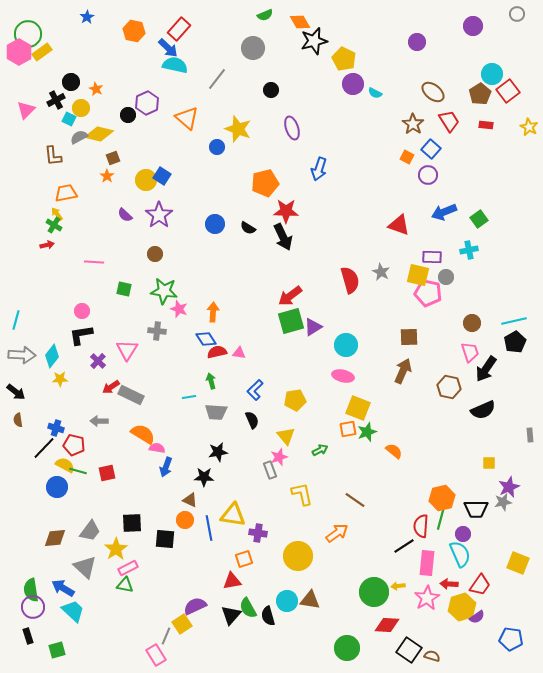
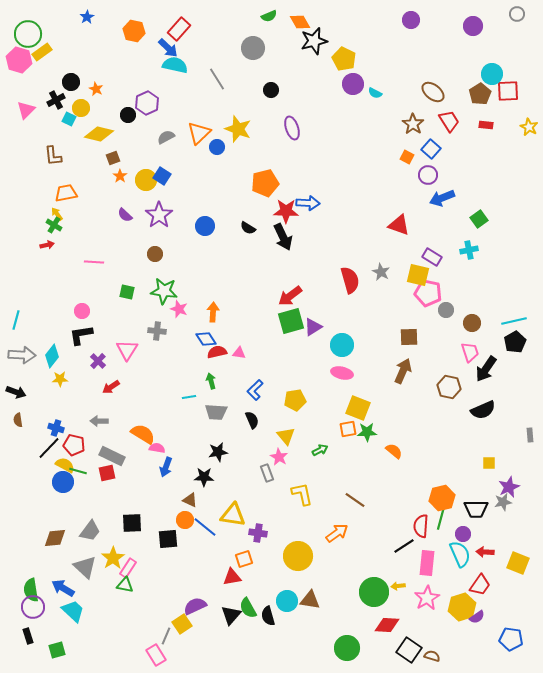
green semicircle at (265, 15): moved 4 px right, 1 px down
purple circle at (417, 42): moved 6 px left, 22 px up
pink hexagon at (19, 52): moved 8 px down; rotated 15 degrees counterclockwise
gray line at (217, 79): rotated 70 degrees counterclockwise
red square at (508, 91): rotated 35 degrees clockwise
orange triangle at (187, 118): moved 12 px right, 15 px down; rotated 35 degrees clockwise
gray semicircle at (79, 137): moved 87 px right
blue arrow at (319, 169): moved 11 px left, 34 px down; rotated 105 degrees counterclockwise
orange star at (107, 176): moved 13 px right
blue arrow at (444, 212): moved 2 px left, 14 px up
blue circle at (215, 224): moved 10 px left, 2 px down
purple rectangle at (432, 257): rotated 30 degrees clockwise
gray circle at (446, 277): moved 33 px down
green square at (124, 289): moved 3 px right, 3 px down
cyan circle at (346, 345): moved 4 px left
pink ellipse at (343, 376): moved 1 px left, 3 px up
black arrow at (16, 392): rotated 18 degrees counterclockwise
gray rectangle at (131, 395): moved 19 px left, 61 px down
green star at (367, 432): rotated 18 degrees clockwise
black line at (44, 448): moved 5 px right
pink star at (279, 457): rotated 24 degrees counterclockwise
gray rectangle at (270, 470): moved 3 px left, 3 px down
blue circle at (57, 487): moved 6 px right, 5 px up
blue line at (209, 528): moved 4 px left, 1 px up; rotated 40 degrees counterclockwise
black square at (165, 539): moved 3 px right; rotated 10 degrees counterclockwise
yellow star at (116, 549): moved 3 px left, 9 px down
pink rectangle at (128, 568): rotated 30 degrees counterclockwise
red triangle at (232, 581): moved 4 px up
red arrow at (449, 584): moved 36 px right, 32 px up
